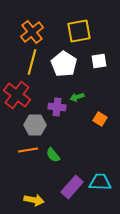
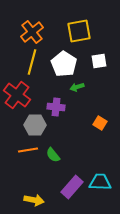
green arrow: moved 10 px up
purple cross: moved 1 px left
orange square: moved 4 px down
